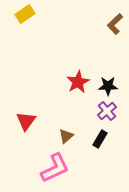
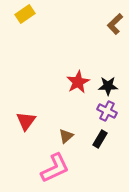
purple cross: rotated 24 degrees counterclockwise
